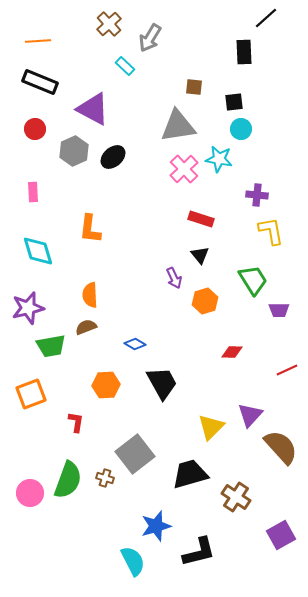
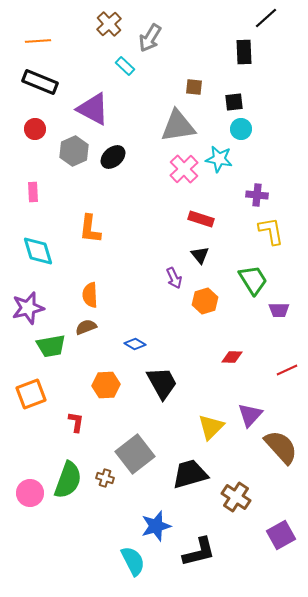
red diamond at (232, 352): moved 5 px down
